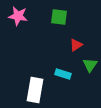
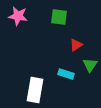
cyan rectangle: moved 3 px right
